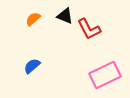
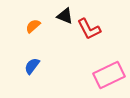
orange semicircle: moved 7 px down
blue semicircle: rotated 12 degrees counterclockwise
pink rectangle: moved 4 px right
